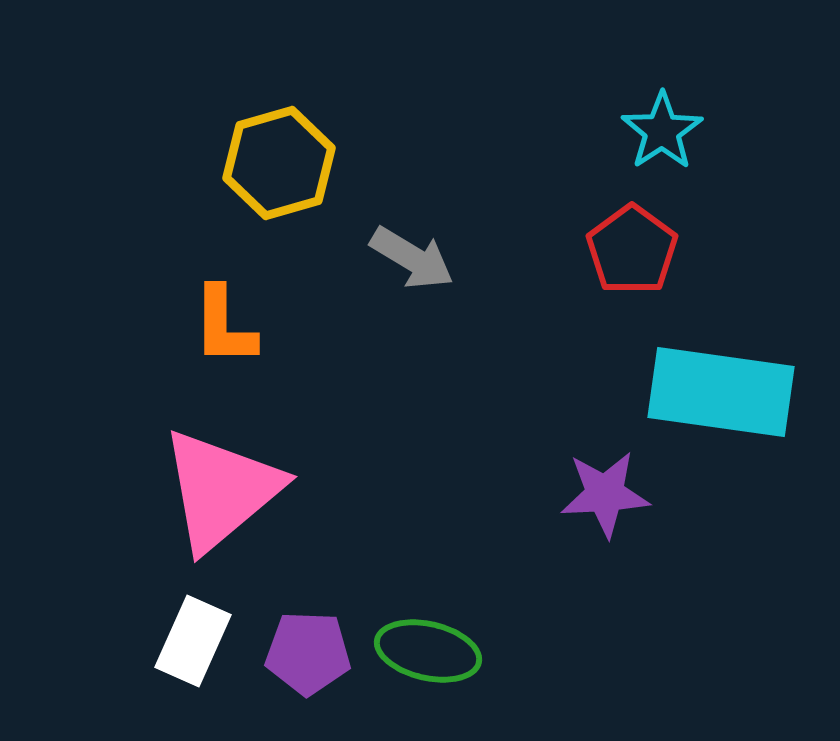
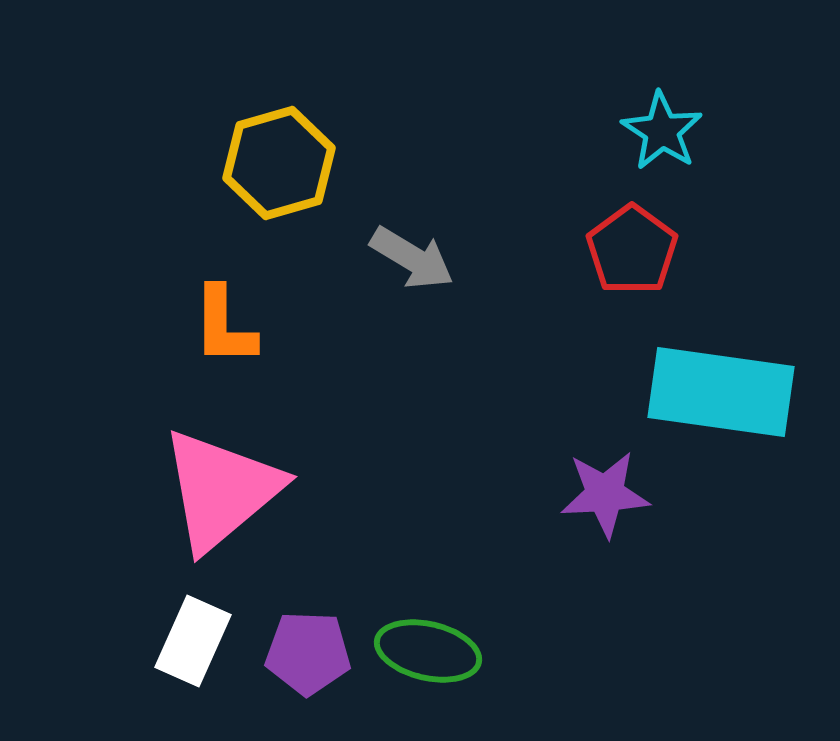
cyan star: rotated 6 degrees counterclockwise
